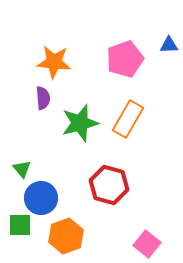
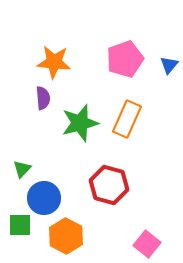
blue triangle: moved 20 px down; rotated 48 degrees counterclockwise
orange rectangle: moved 1 px left; rotated 6 degrees counterclockwise
green triangle: rotated 24 degrees clockwise
blue circle: moved 3 px right
orange hexagon: rotated 12 degrees counterclockwise
